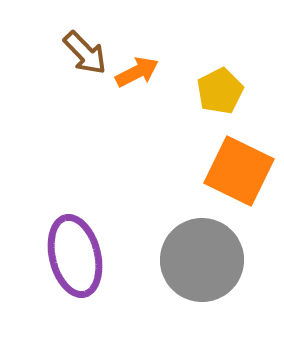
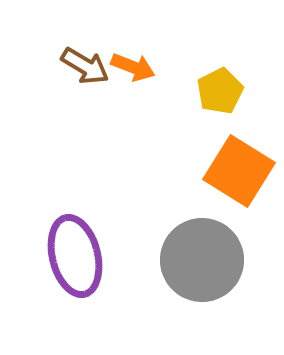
brown arrow: moved 13 px down; rotated 15 degrees counterclockwise
orange arrow: moved 4 px left, 5 px up; rotated 48 degrees clockwise
orange square: rotated 6 degrees clockwise
